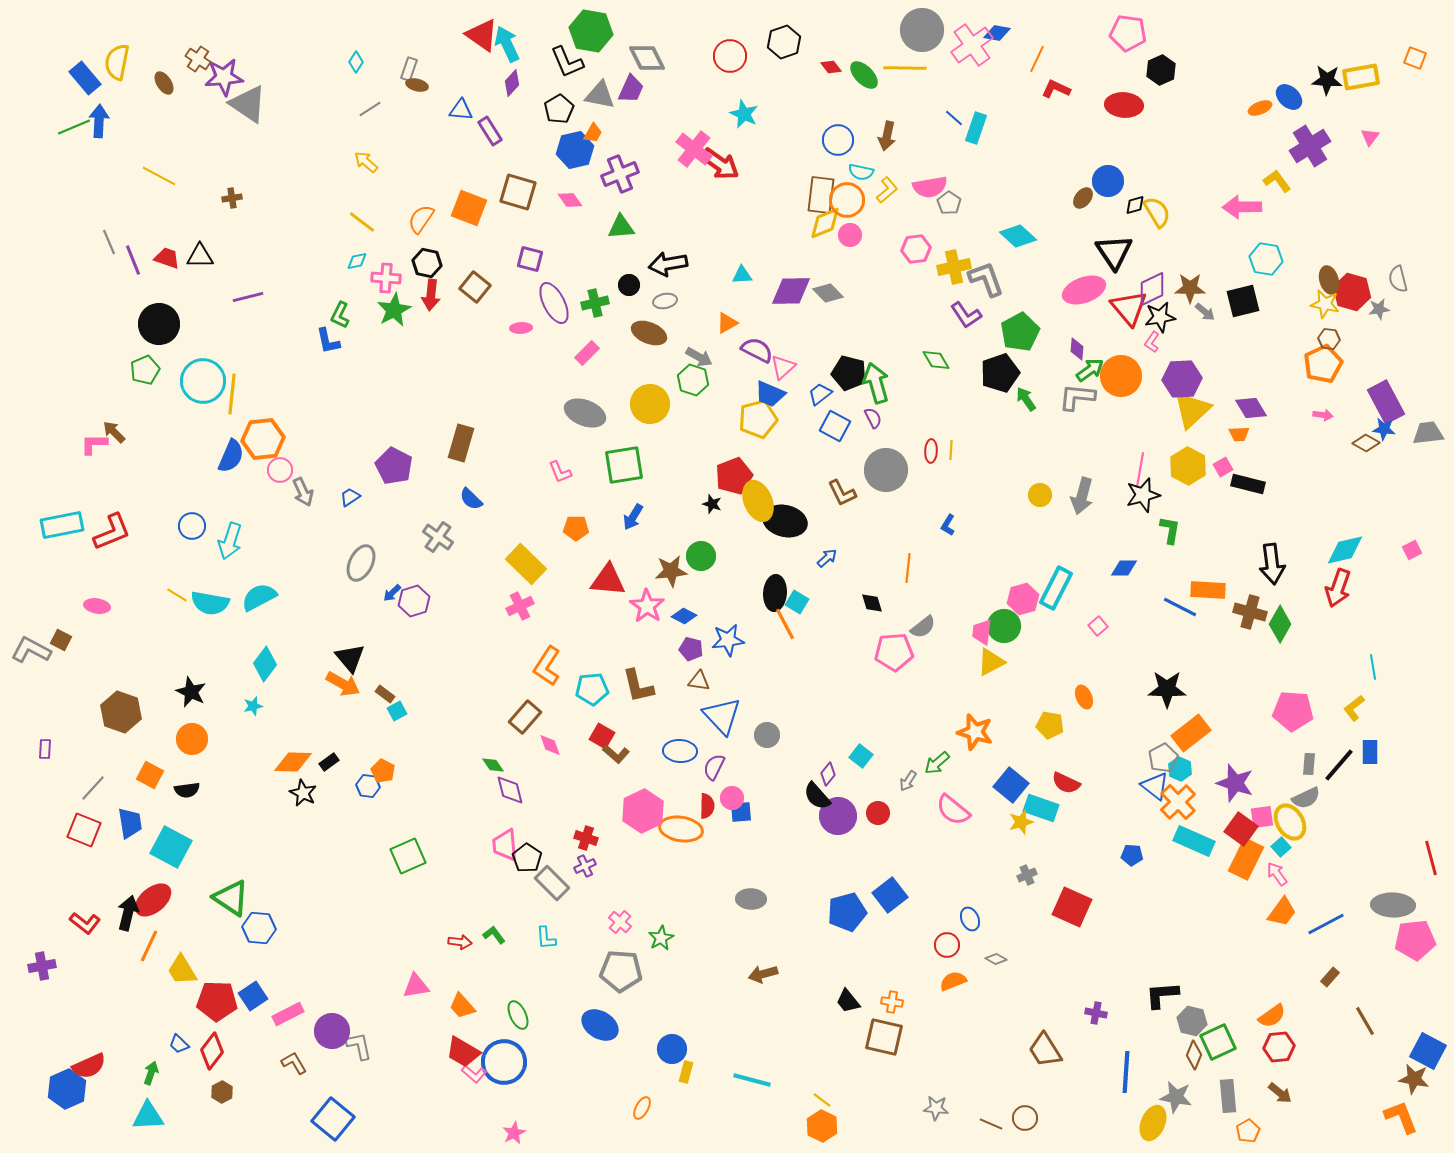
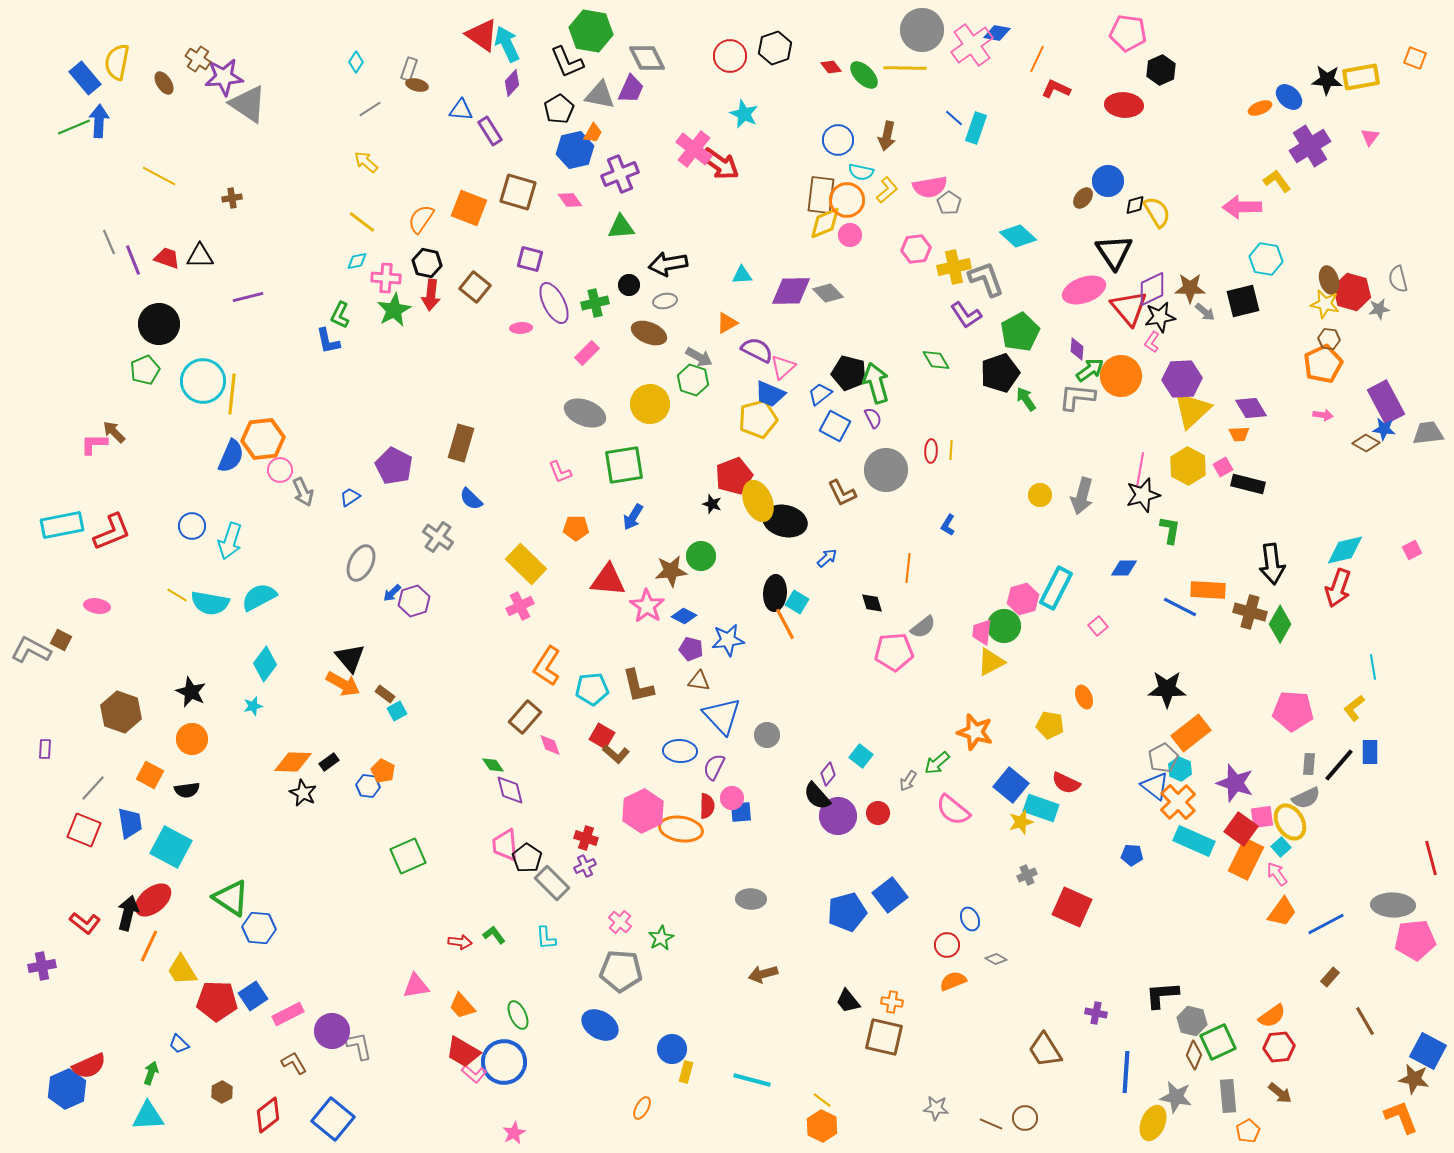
black hexagon at (784, 42): moved 9 px left, 6 px down
red diamond at (212, 1051): moved 56 px right, 64 px down; rotated 15 degrees clockwise
